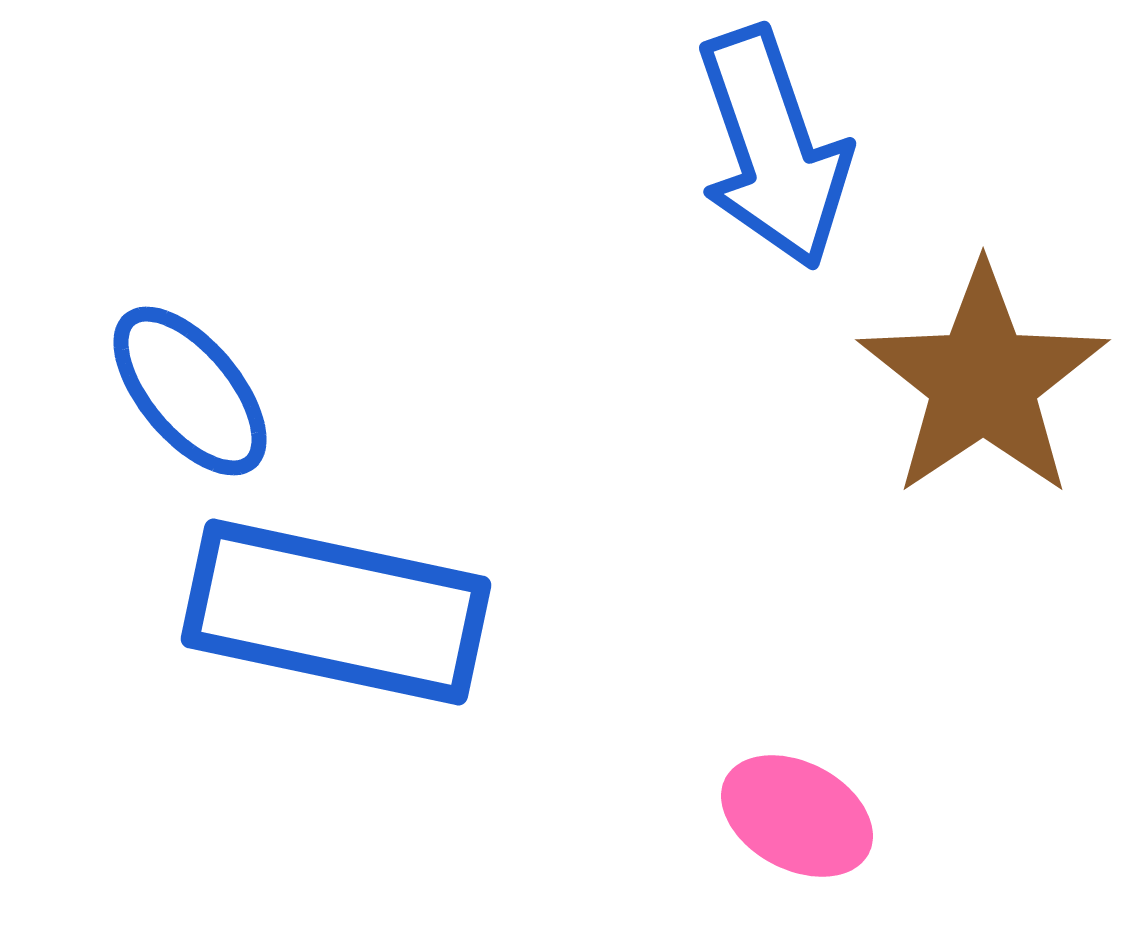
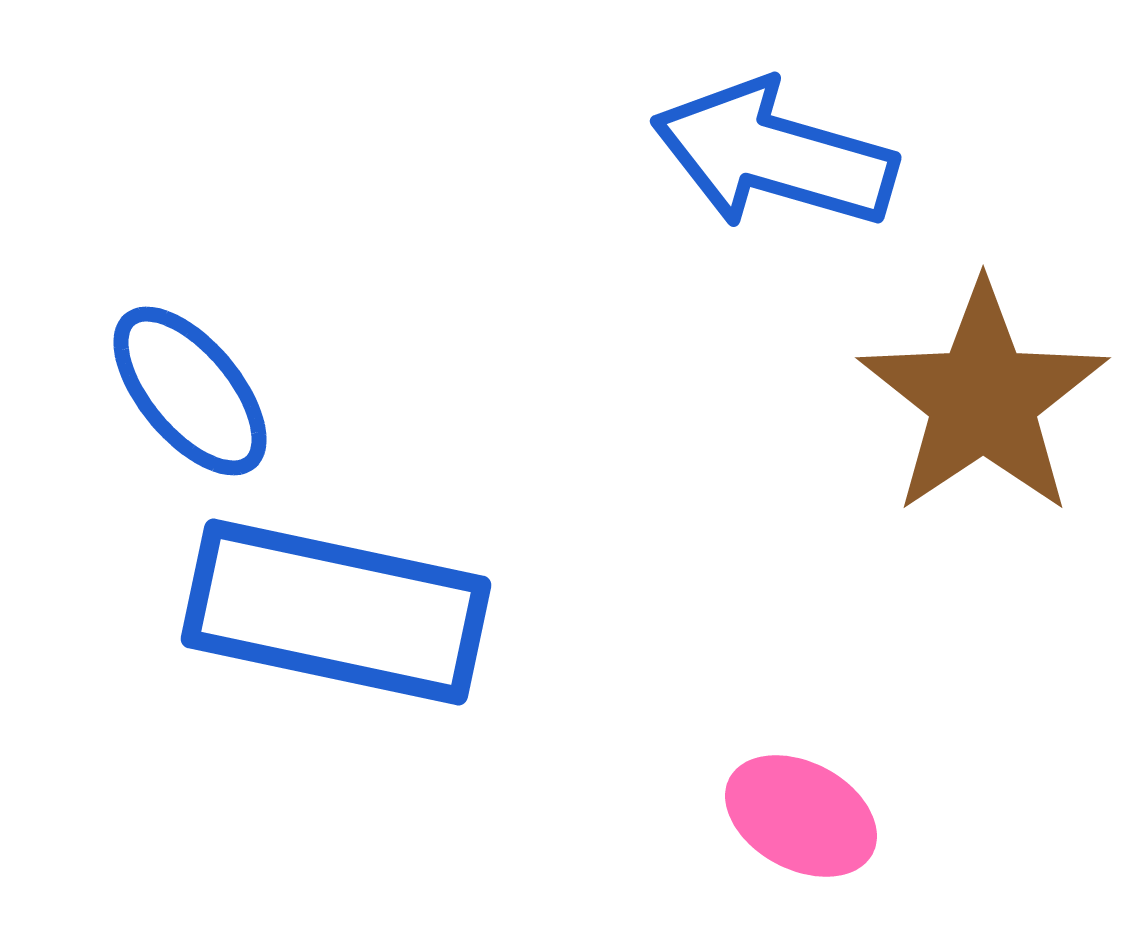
blue arrow: moved 1 px right, 7 px down; rotated 125 degrees clockwise
brown star: moved 18 px down
pink ellipse: moved 4 px right
